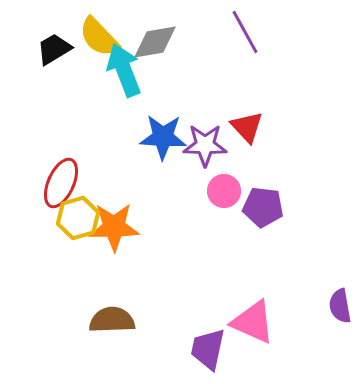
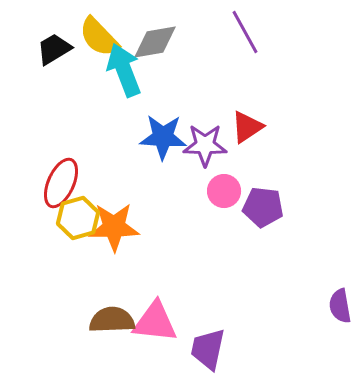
red triangle: rotated 39 degrees clockwise
pink triangle: moved 98 px left; rotated 18 degrees counterclockwise
